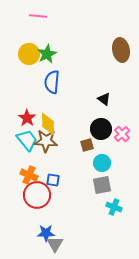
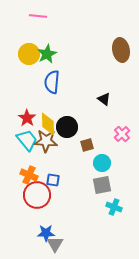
black circle: moved 34 px left, 2 px up
